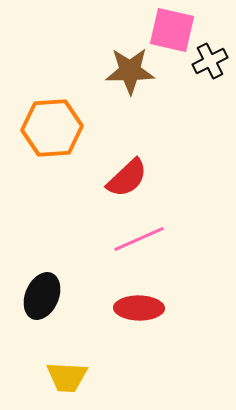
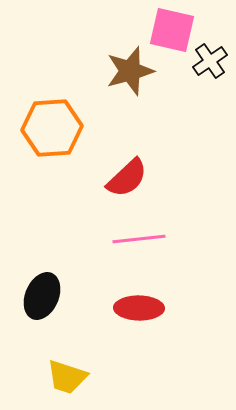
black cross: rotated 8 degrees counterclockwise
brown star: rotated 15 degrees counterclockwise
pink line: rotated 18 degrees clockwise
yellow trapezoid: rotated 15 degrees clockwise
